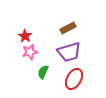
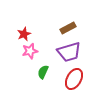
red star: moved 1 px left, 2 px up; rotated 16 degrees clockwise
pink star: moved 1 px up
